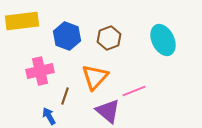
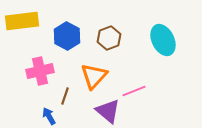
blue hexagon: rotated 8 degrees clockwise
orange triangle: moved 1 px left, 1 px up
